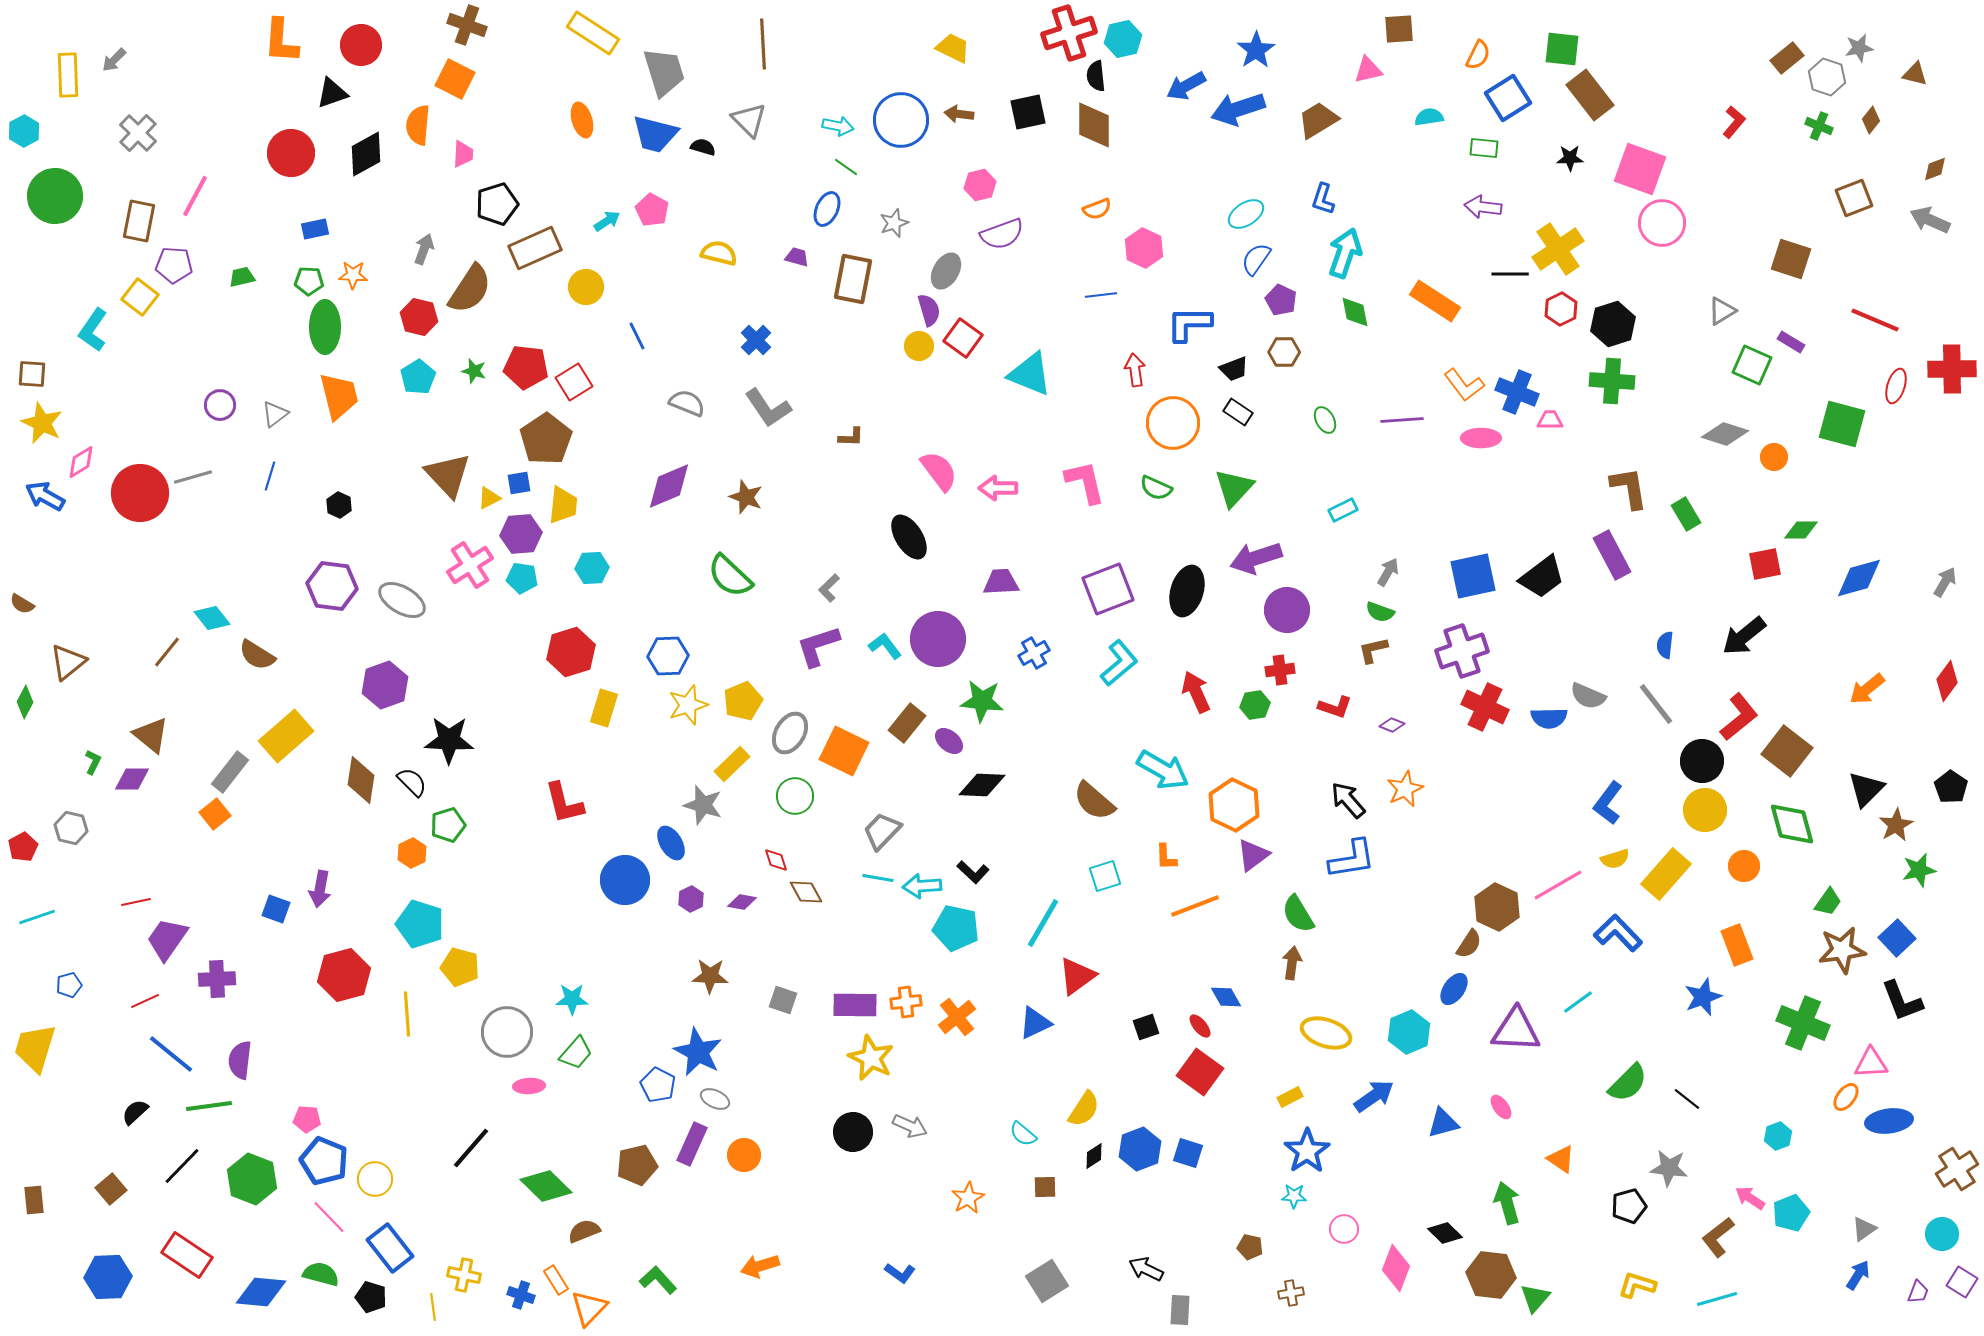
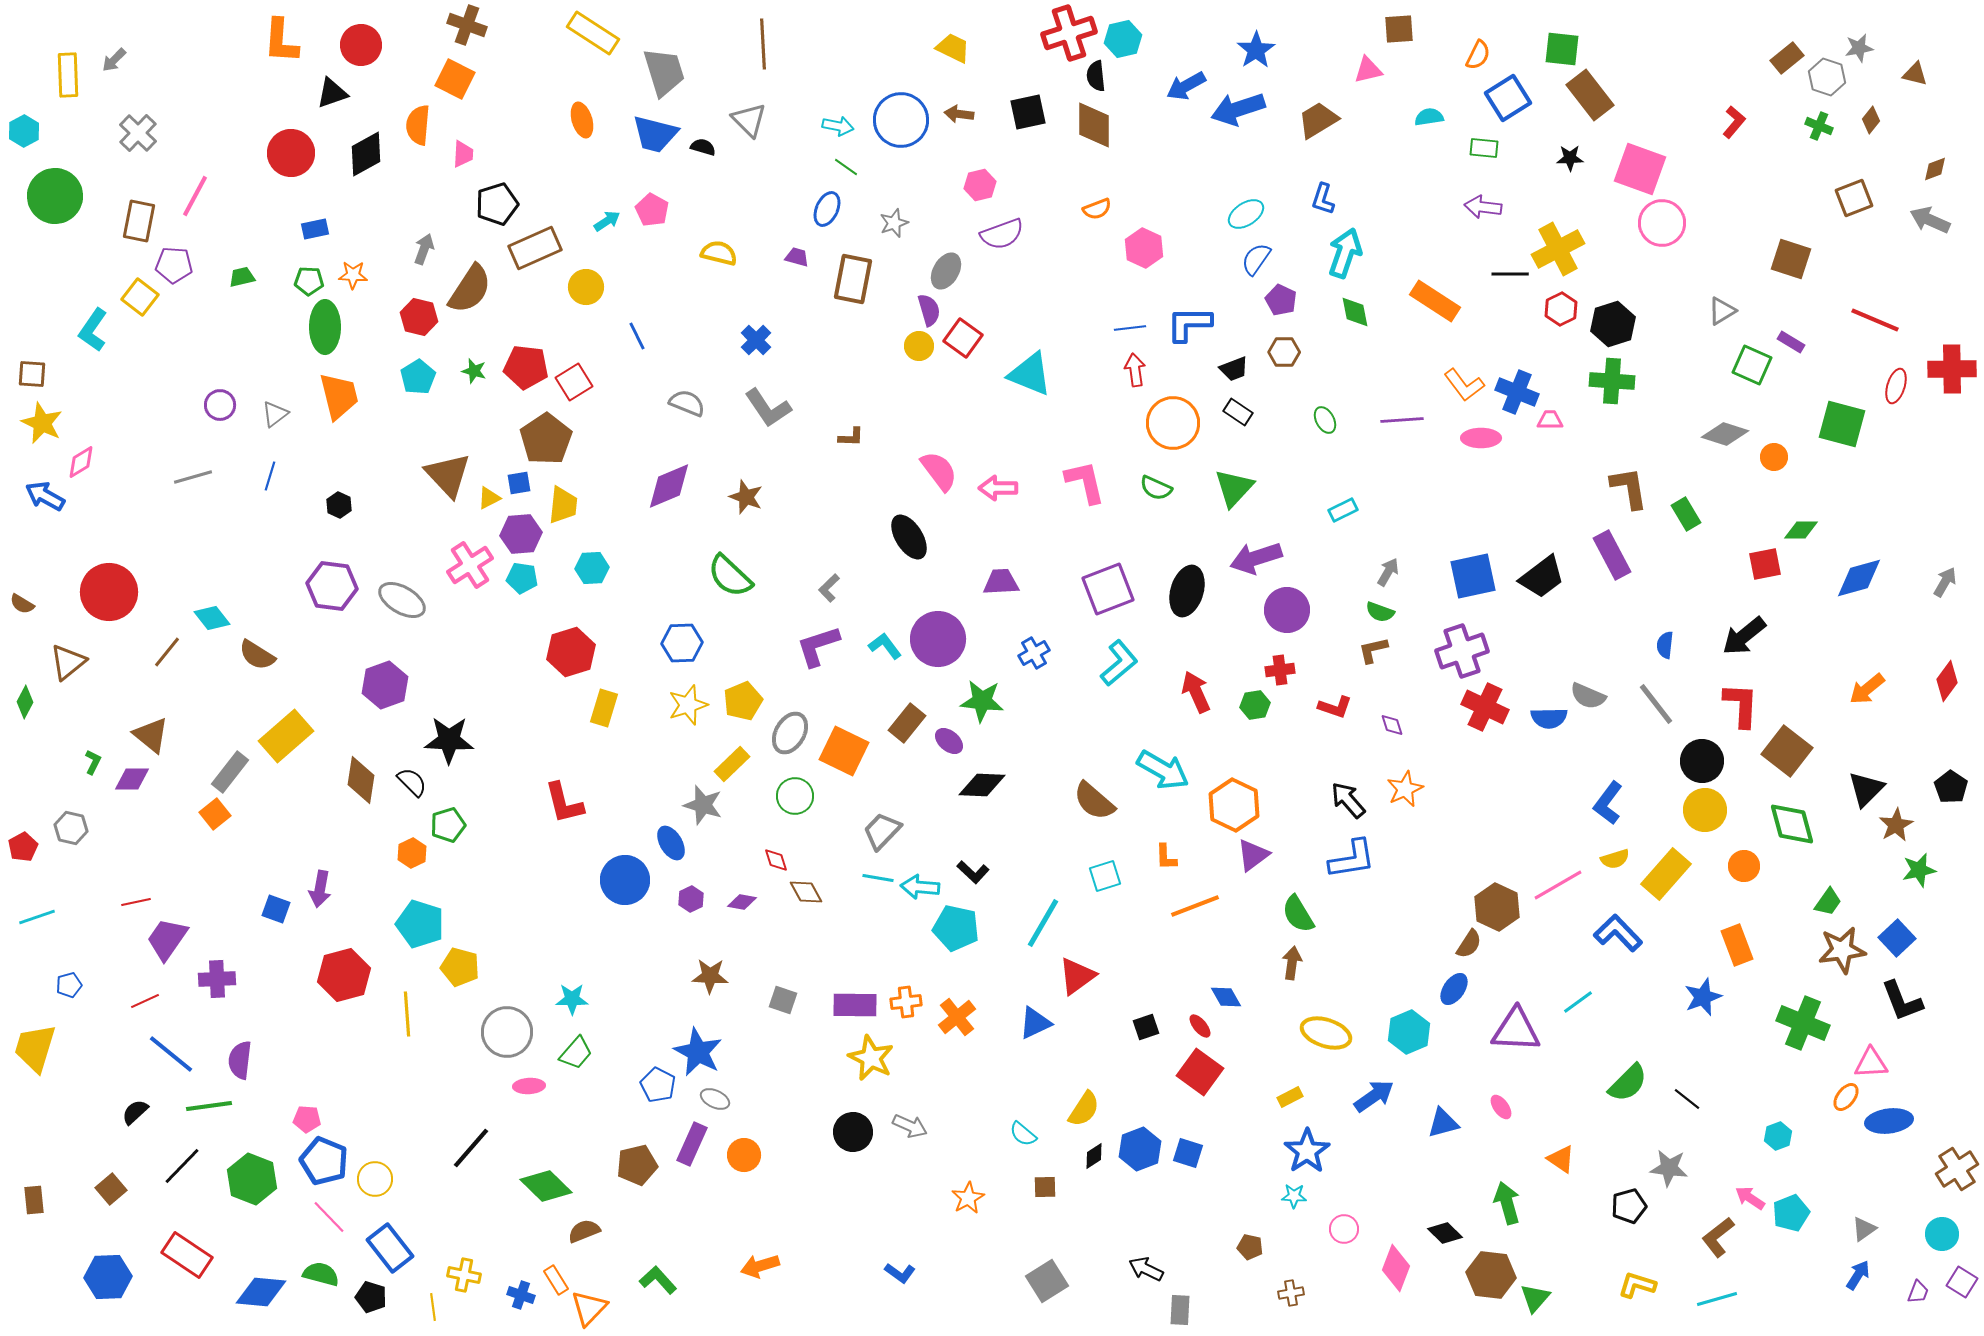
yellow cross at (1558, 249): rotated 6 degrees clockwise
blue line at (1101, 295): moved 29 px right, 33 px down
red circle at (140, 493): moved 31 px left, 99 px down
blue hexagon at (668, 656): moved 14 px right, 13 px up
red L-shape at (1739, 717): moved 2 px right, 12 px up; rotated 48 degrees counterclockwise
purple diamond at (1392, 725): rotated 50 degrees clockwise
cyan arrow at (922, 886): moved 2 px left, 1 px down; rotated 9 degrees clockwise
